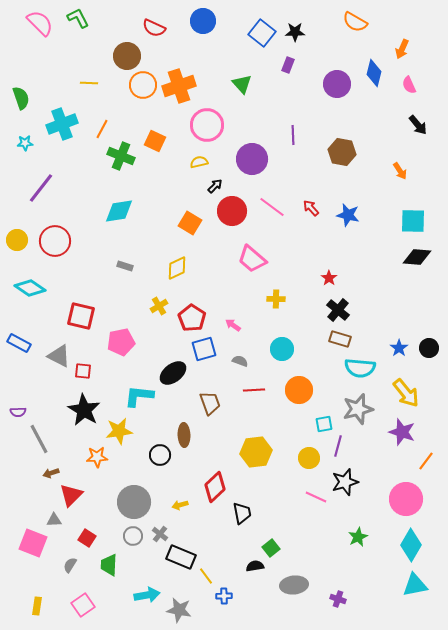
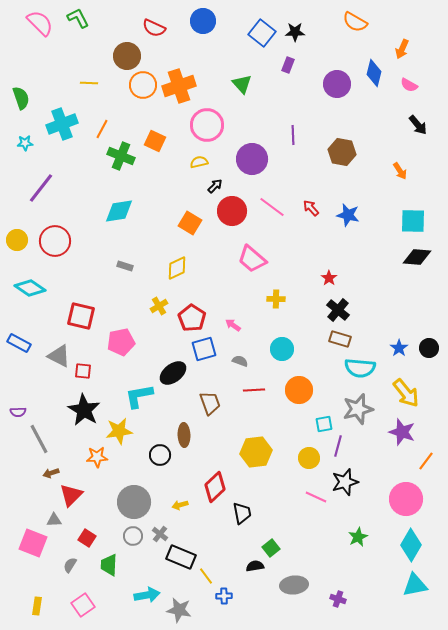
pink semicircle at (409, 85): rotated 36 degrees counterclockwise
cyan L-shape at (139, 396): rotated 16 degrees counterclockwise
